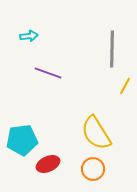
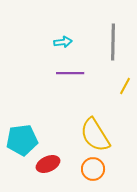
cyan arrow: moved 34 px right, 6 px down
gray line: moved 1 px right, 7 px up
purple line: moved 22 px right; rotated 20 degrees counterclockwise
yellow semicircle: moved 1 px left, 2 px down
